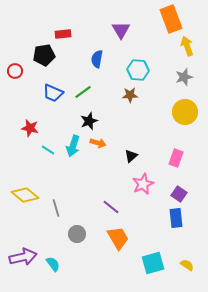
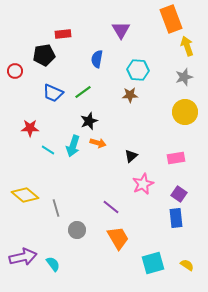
red star: rotated 12 degrees counterclockwise
pink rectangle: rotated 60 degrees clockwise
gray circle: moved 4 px up
